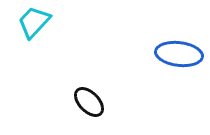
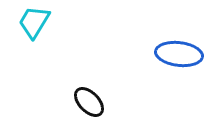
cyan trapezoid: rotated 12 degrees counterclockwise
